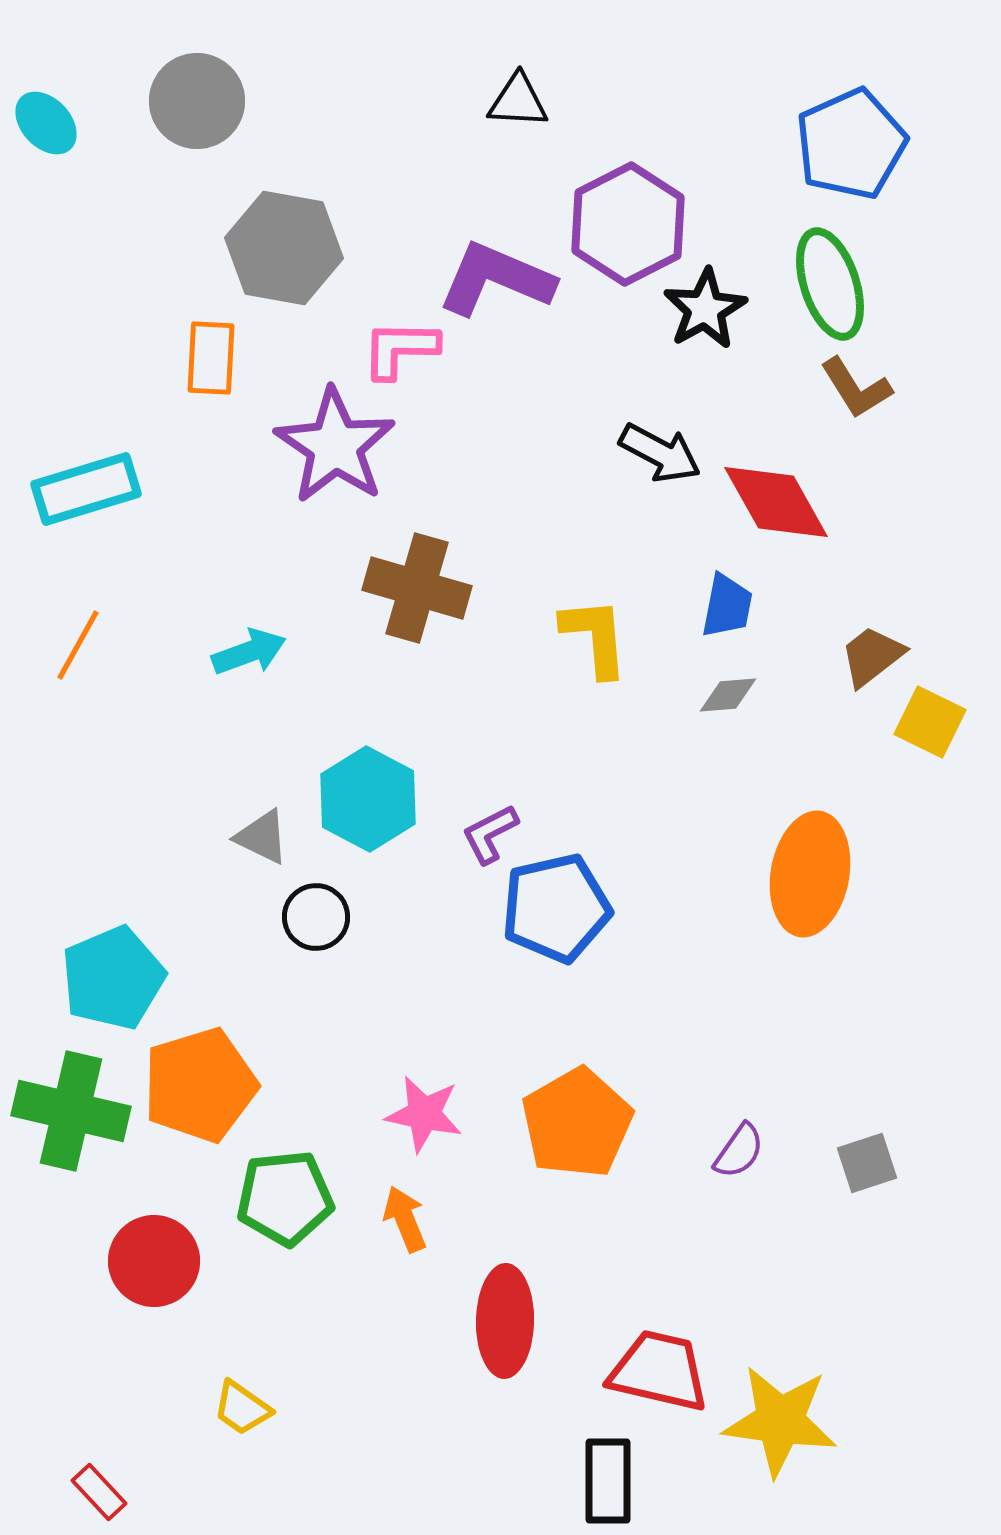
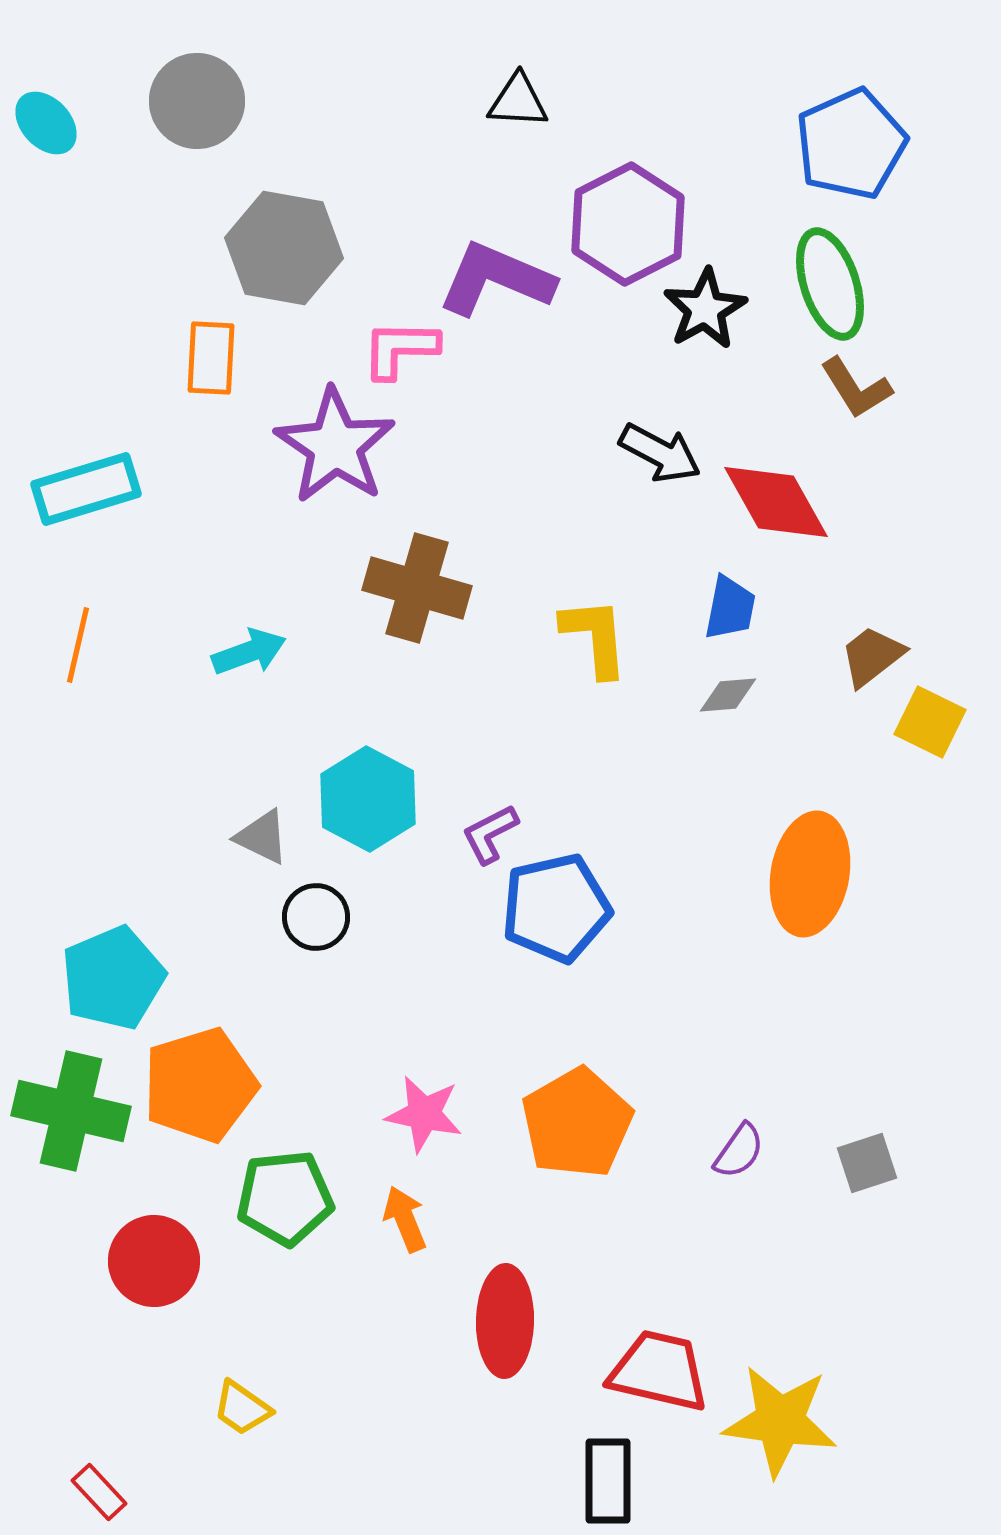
blue trapezoid at (727, 606): moved 3 px right, 2 px down
orange line at (78, 645): rotated 16 degrees counterclockwise
